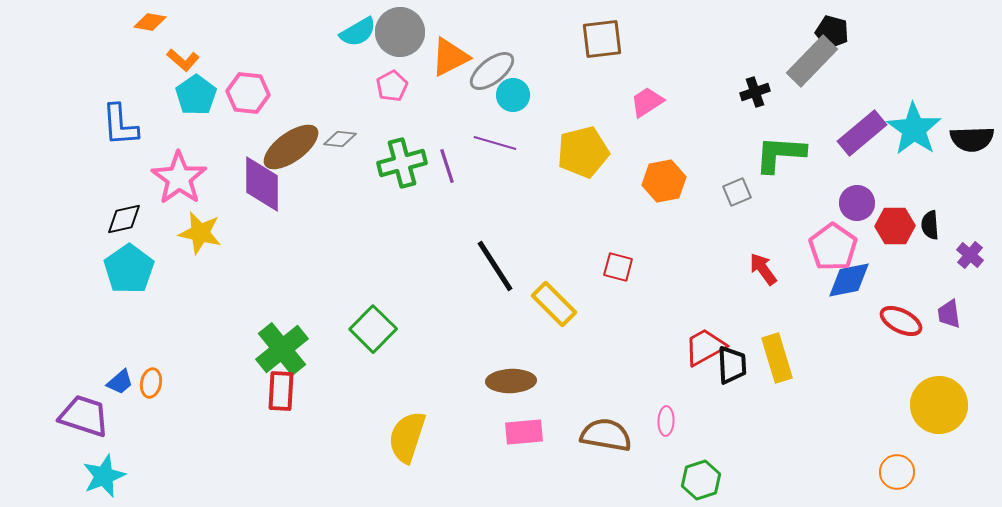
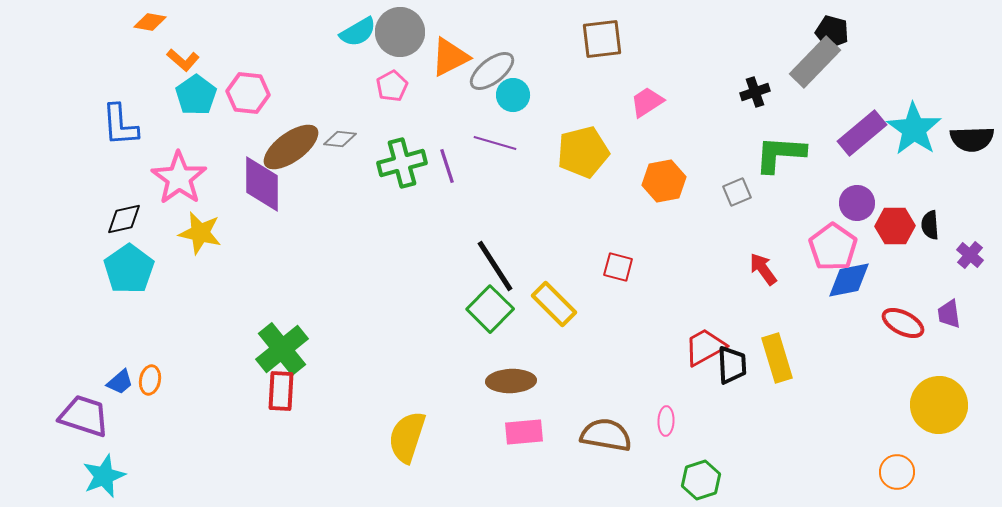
gray rectangle at (812, 61): moved 3 px right, 1 px down
red ellipse at (901, 321): moved 2 px right, 2 px down
green square at (373, 329): moved 117 px right, 20 px up
orange ellipse at (151, 383): moved 1 px left, 3 px up
